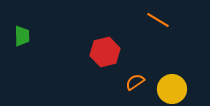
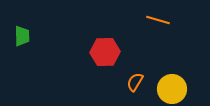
orange line: rotated 15 degrees counterclockwise
red hexagon: rotated 12 degrees clockwise
orange semicircle: rotated 24 degrees counterclockwise
